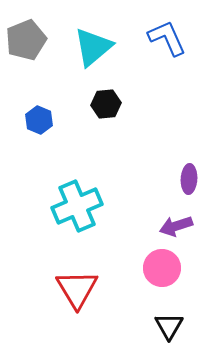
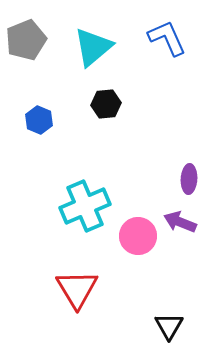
cyan cross: moved 8 px right
purple arrow: moved 4 px right, 4 px up; rotated 40 degrees clockwise
pink circle: moved 24 px left, 32 px up
